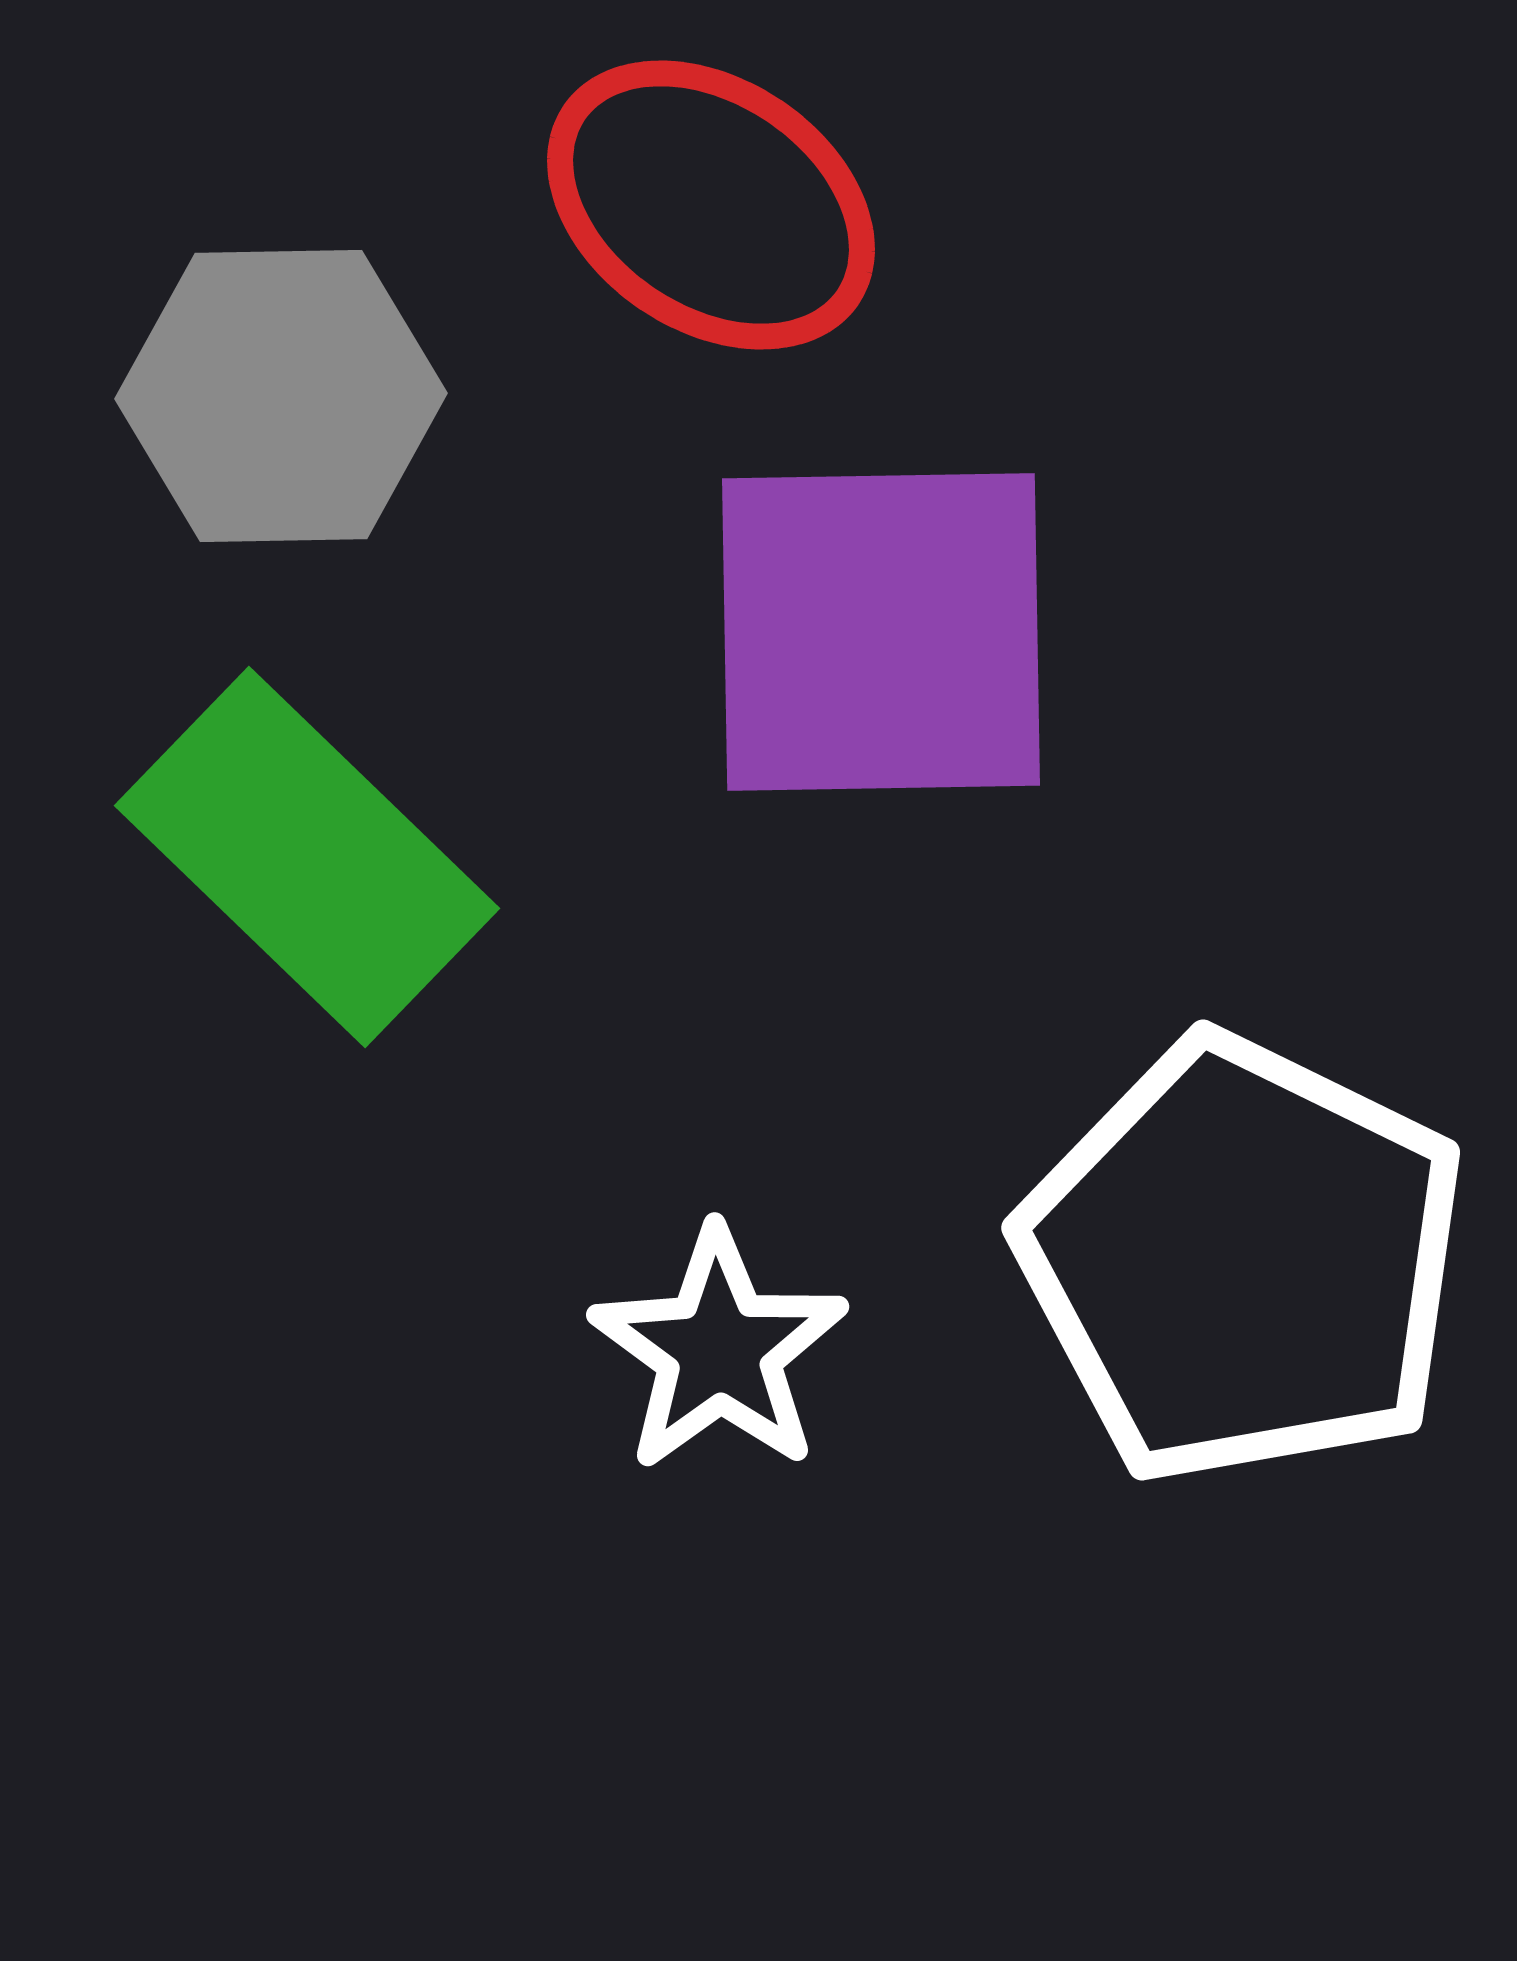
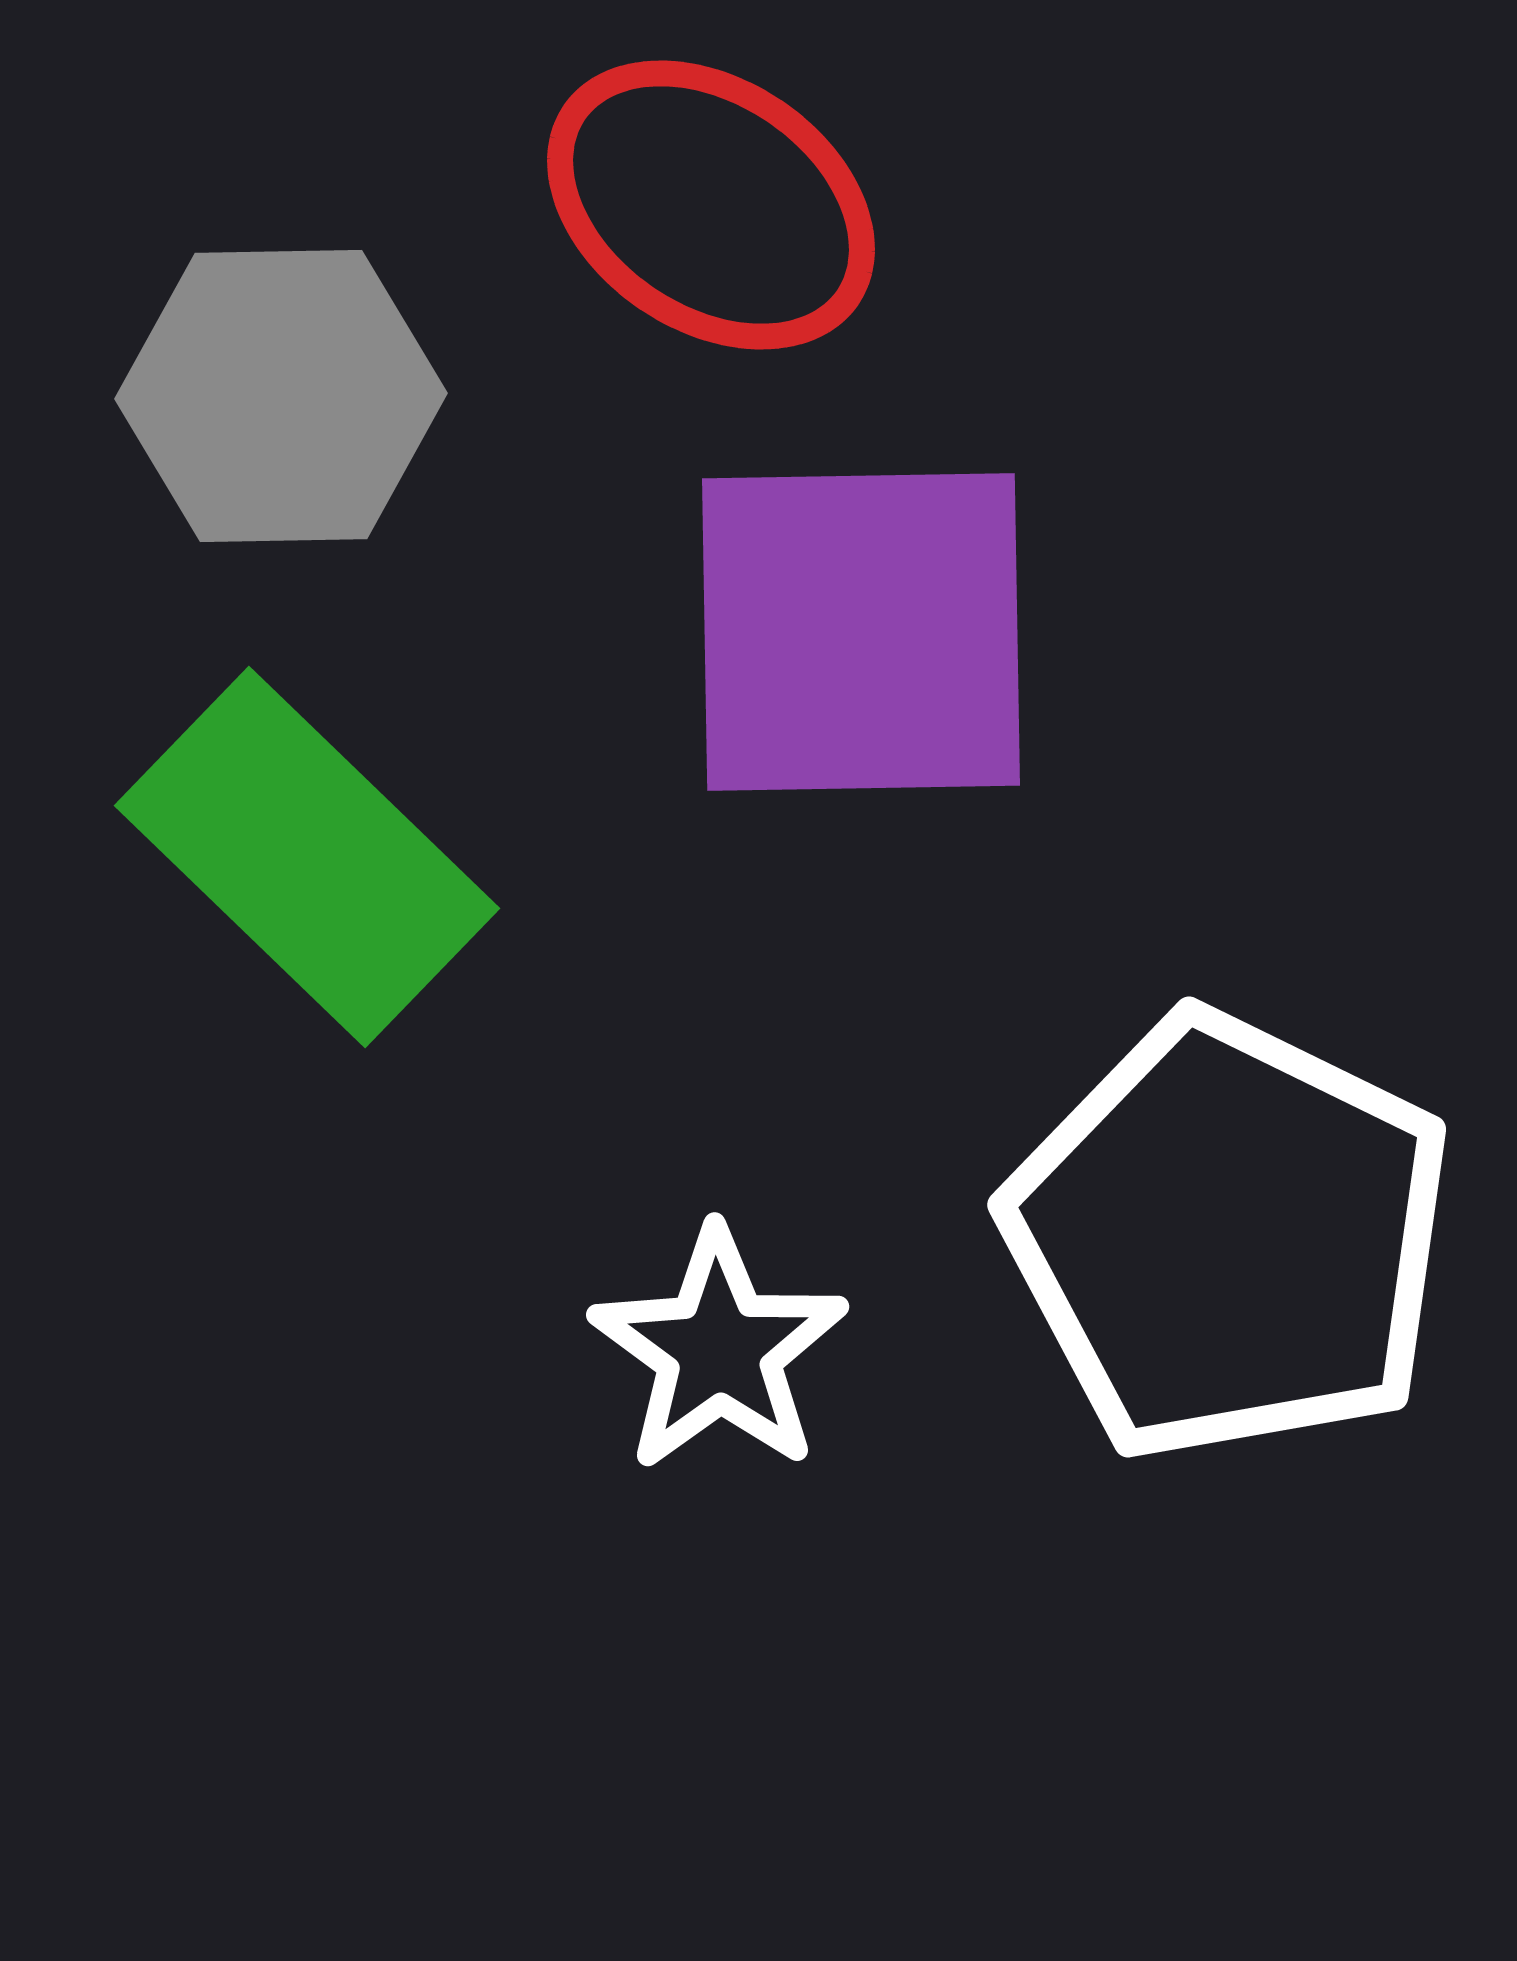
purple square: moved 20 px left
white pentagon: moved 14 px left, 23 px up
